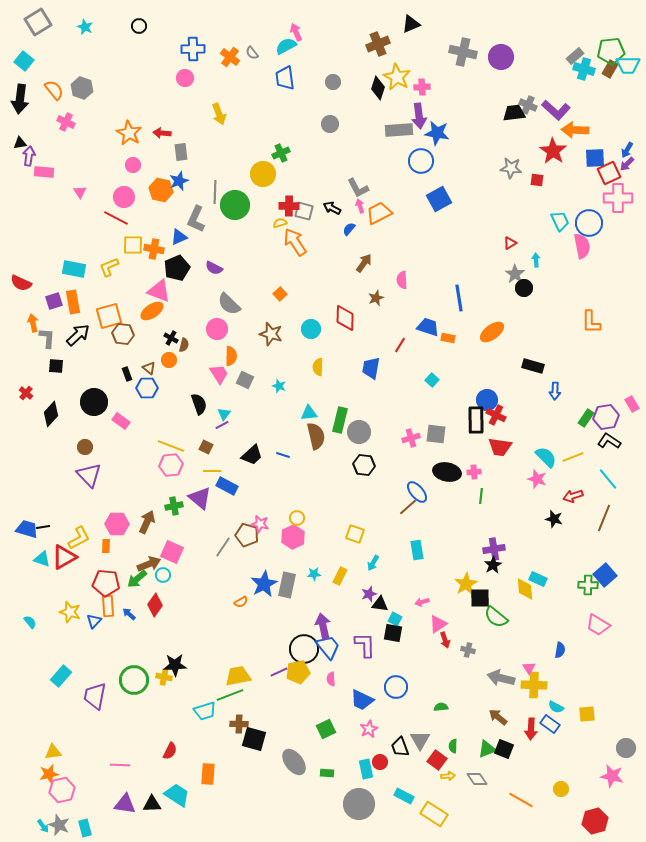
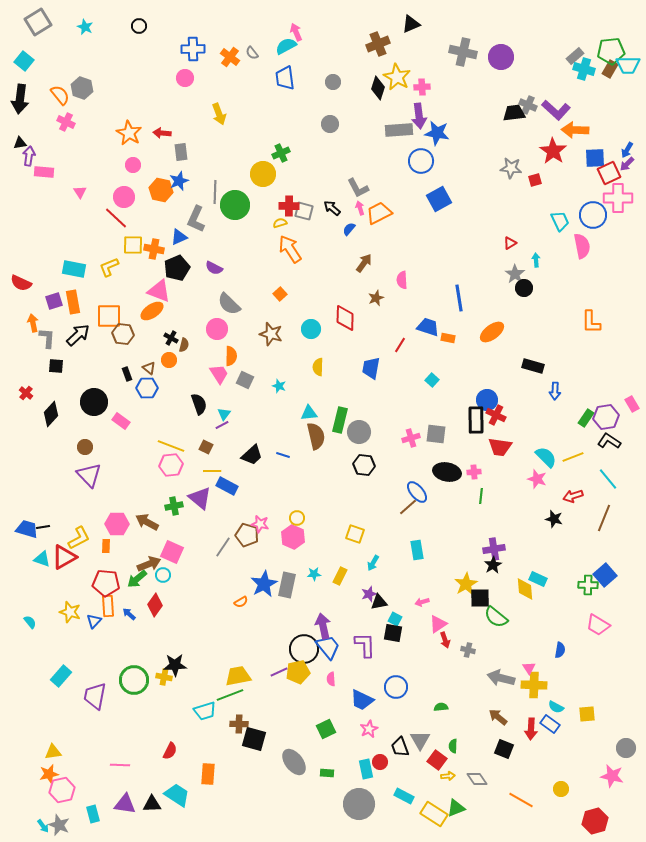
orange semicircle at (54, 90): moved 6 px right, 5 px down
red square at (537, 180): moved 2 px left; rotated 24 degrees counterclockwise
pink arrow at (360, 206): moved 2 px down
black arrow at (332, 208): rotated 12 degrees clockwise
red line at (116, 218): rotated 15 degrees clockwise
blue circle at (589, 223): moved 4 px right, 8 px up
orange arrow at (295, 242): moved 5 px left, 7 px down
orange square at (109, 316): rotated 16 degrees clockwise
brown arrow at (147, 522): rotated 85 degrees counterclockwise
pink hexagon at (293, 537): rotated 10 degrees counterclockwise
black triangle at (380, 604): moved 1 px left, 2 px up; rotated 18 degrees counterclockwise
green triangle at (487, 749): moved 31 px left, 59 px down
cyan rectangle at (85, 828): moved 8 px right, 14 px up
